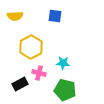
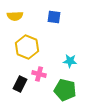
blue square: moved 1 px left, 1 px down
yellow hexagon: moved 4 px left; rotated 10 degrees counterclockwise
cyan star: moved 7 px right, 2 px up
pink cross: moved 1 px down
black rectangle: rotated 35 degrees counterclockwise
